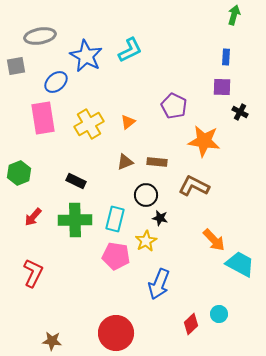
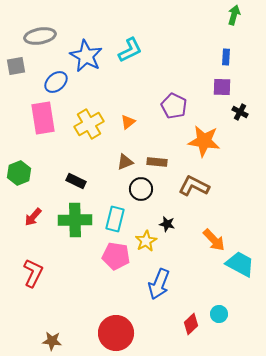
black circle: moved 5 px left, 6 px up
black star: moved 7 px right, 6 px down
